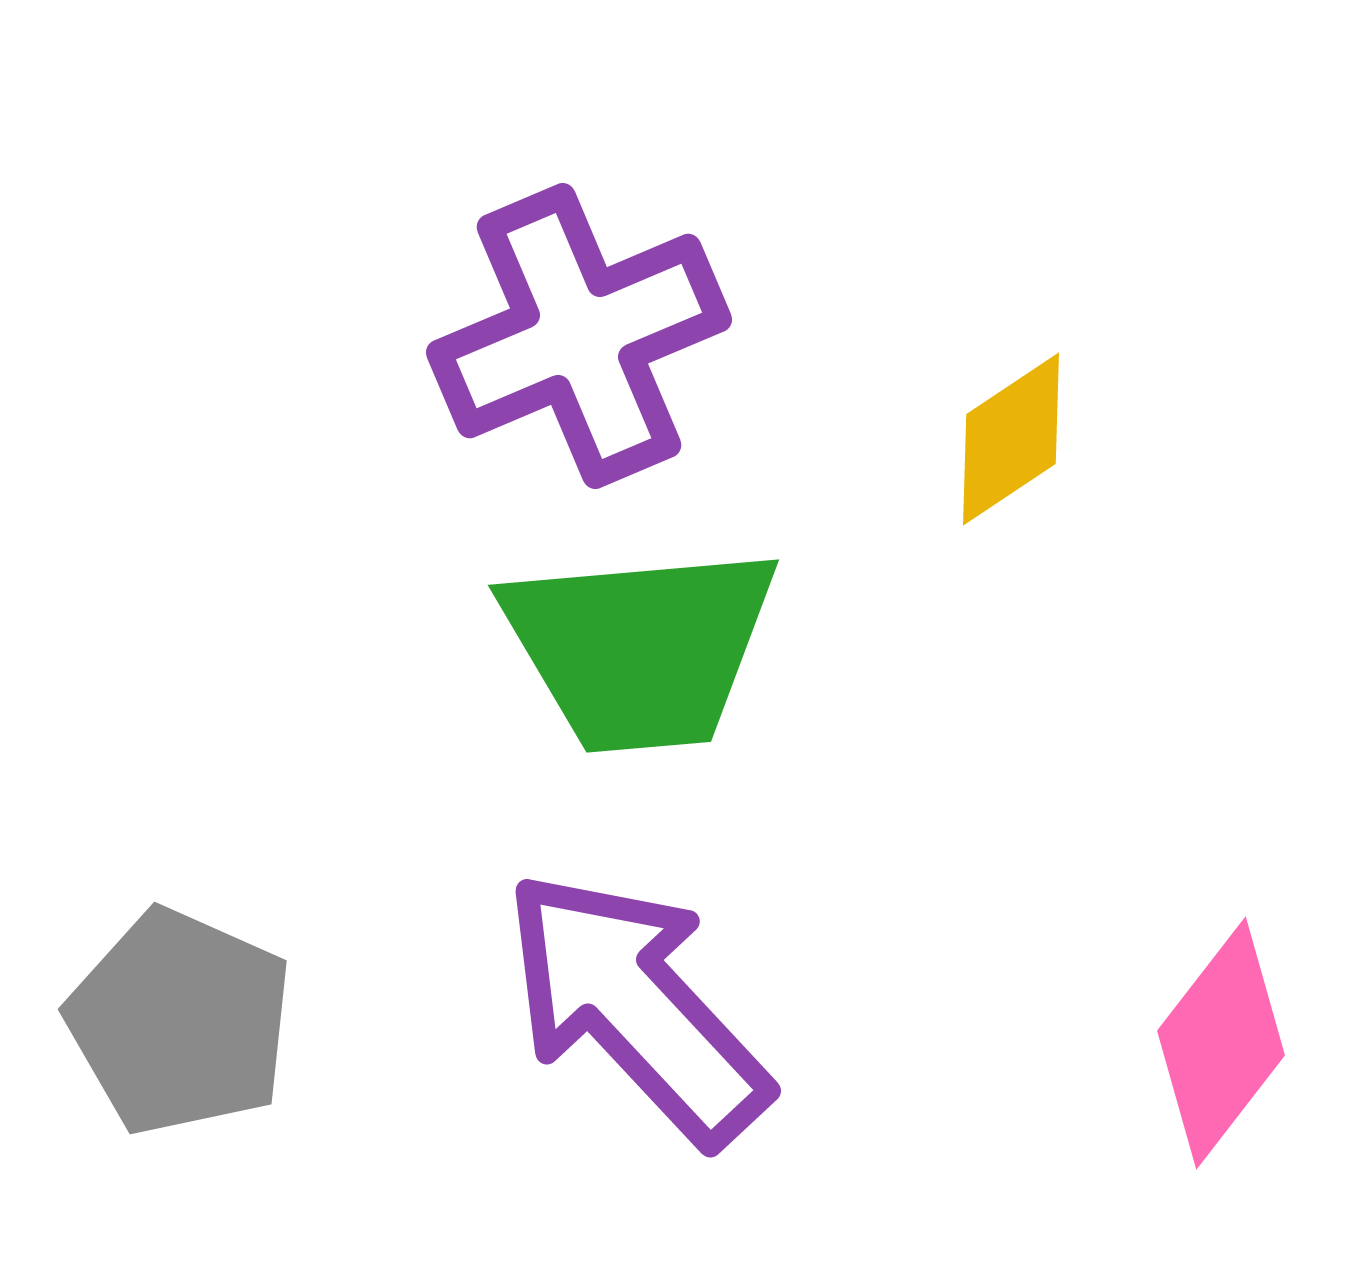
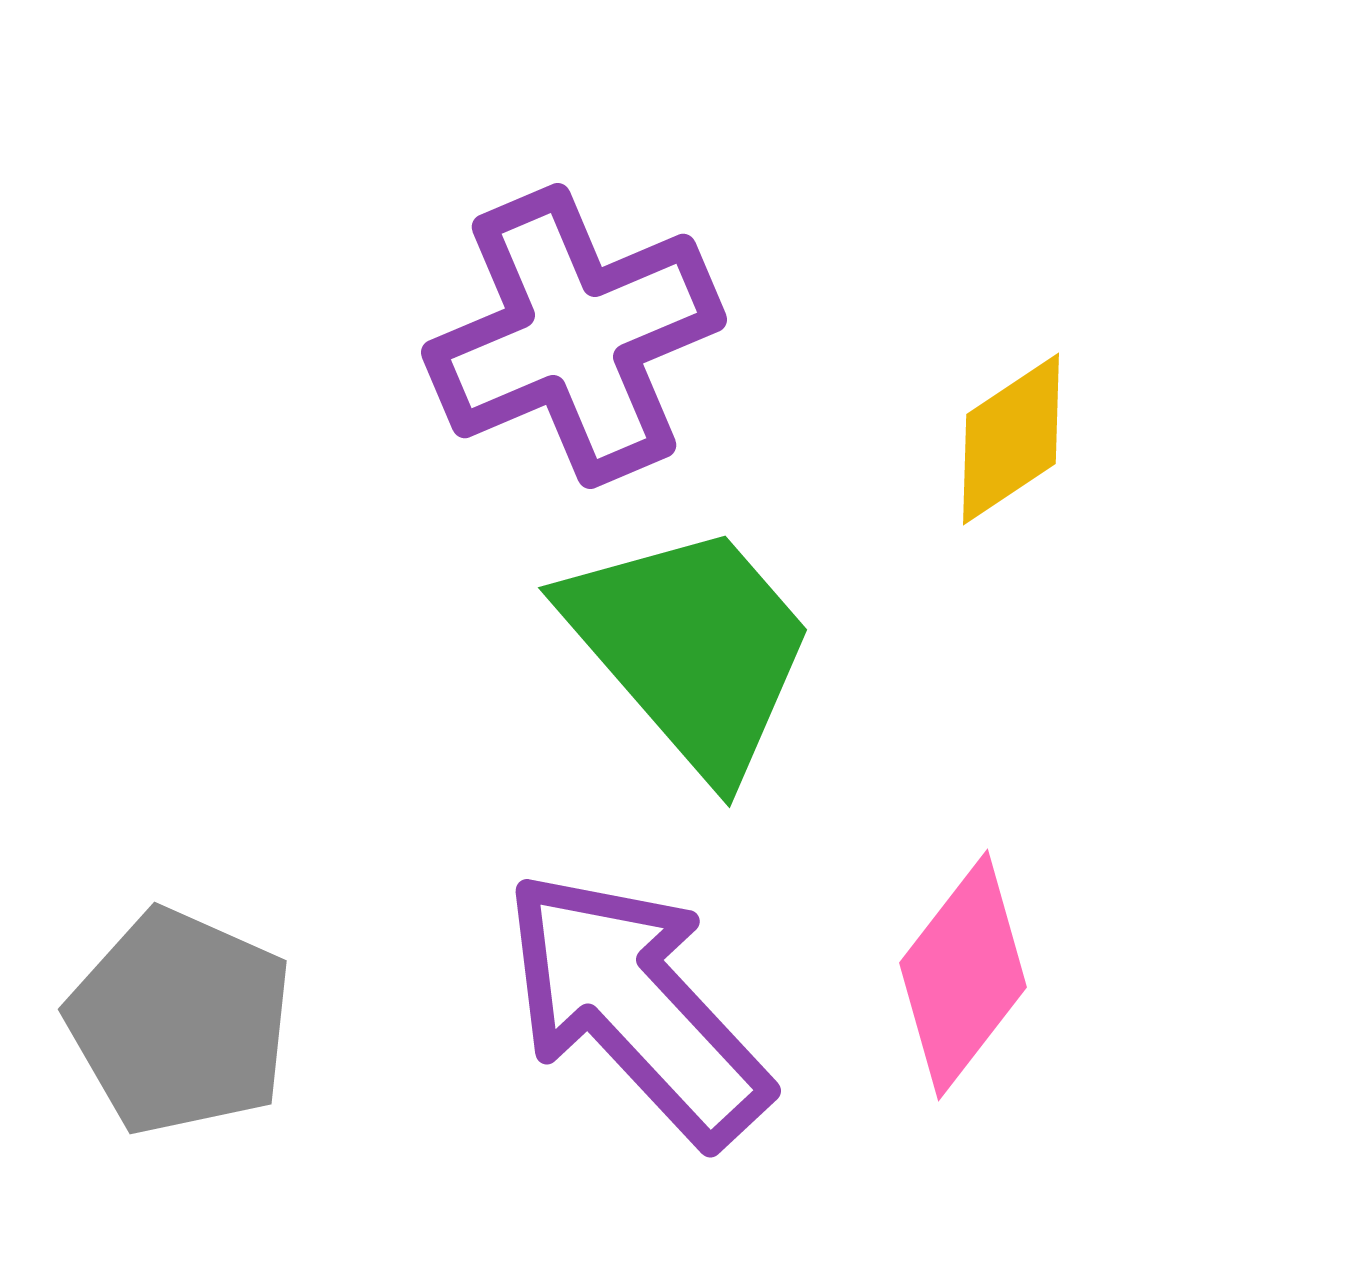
purple cross: moved 5 px left
green trapezoid: moved 51 px right; rotated 126 degrees counterclockwise
pink diamond: moved 258 px left, 68 px up
